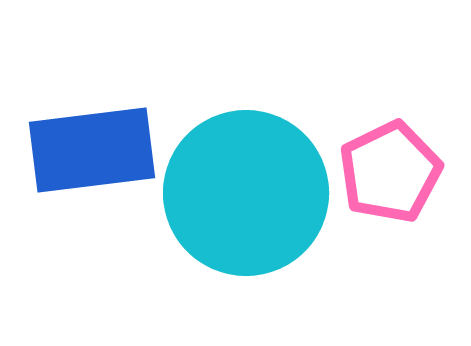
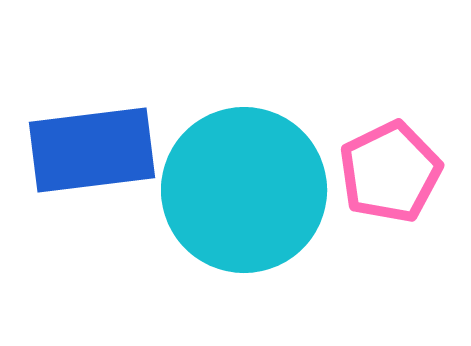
cyan circle: moved 2 px left, 3 px up
